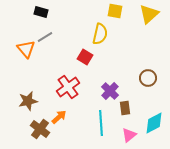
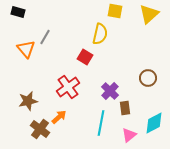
black rectangle: moved 23 px left
gray line: rotated 28 degrees counterclockwise
cyan line: rotated 15 degrees clockwise
